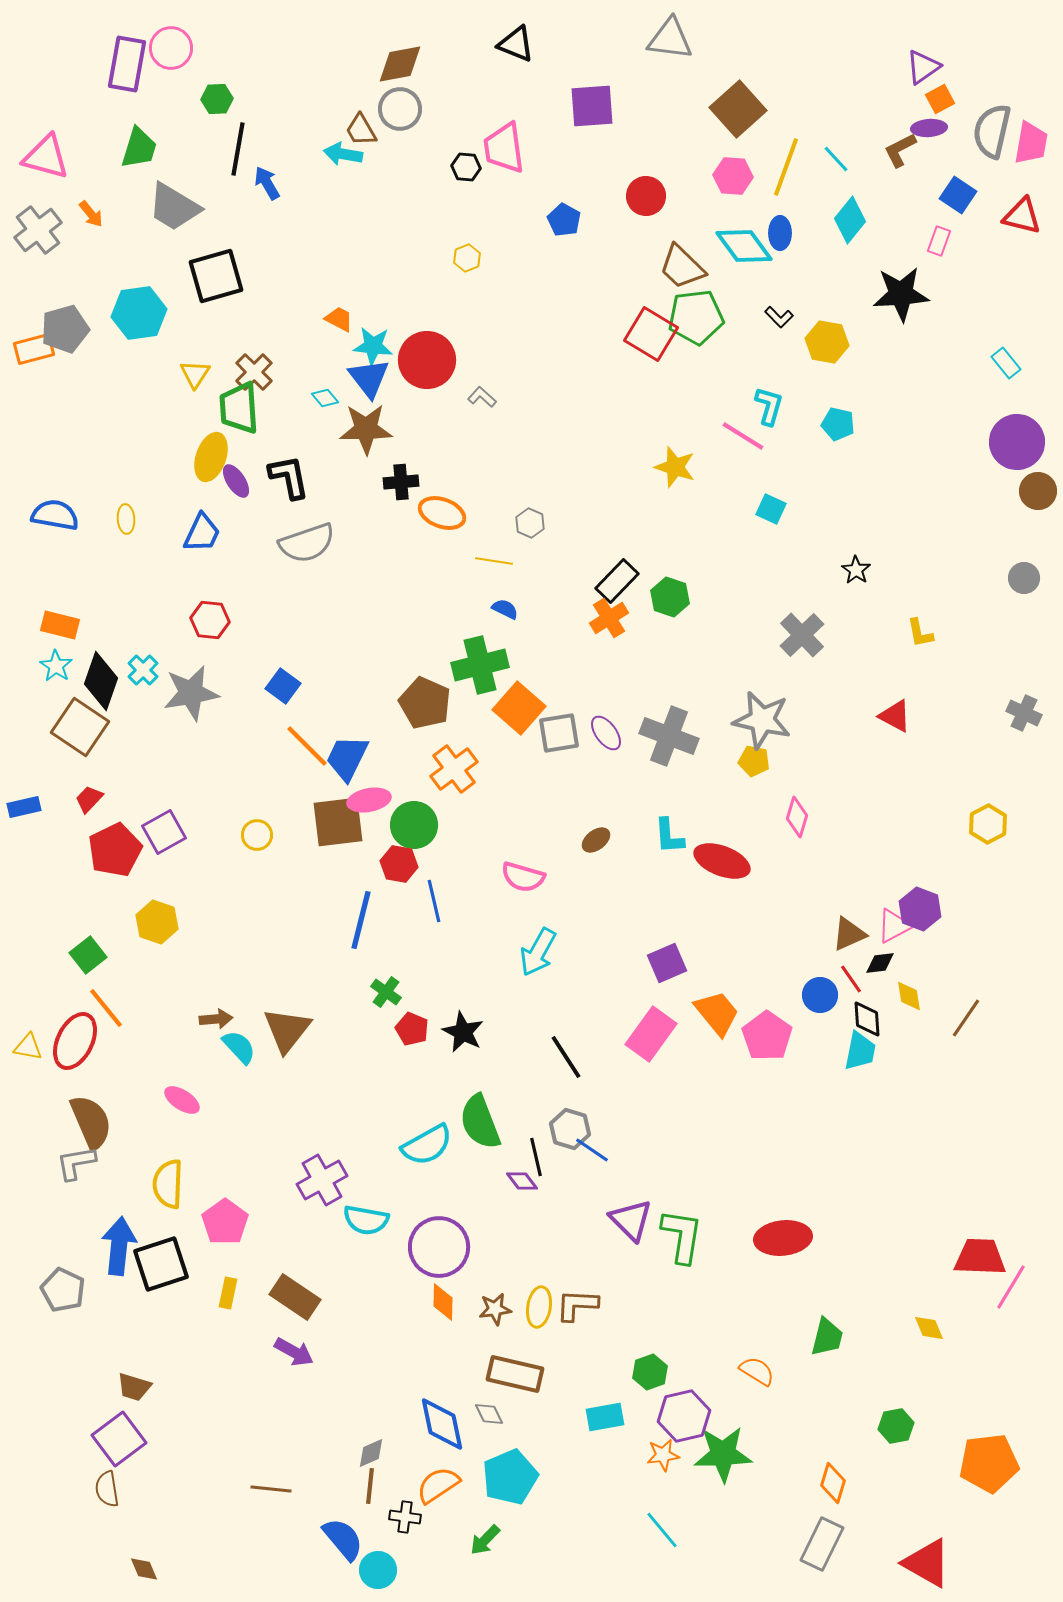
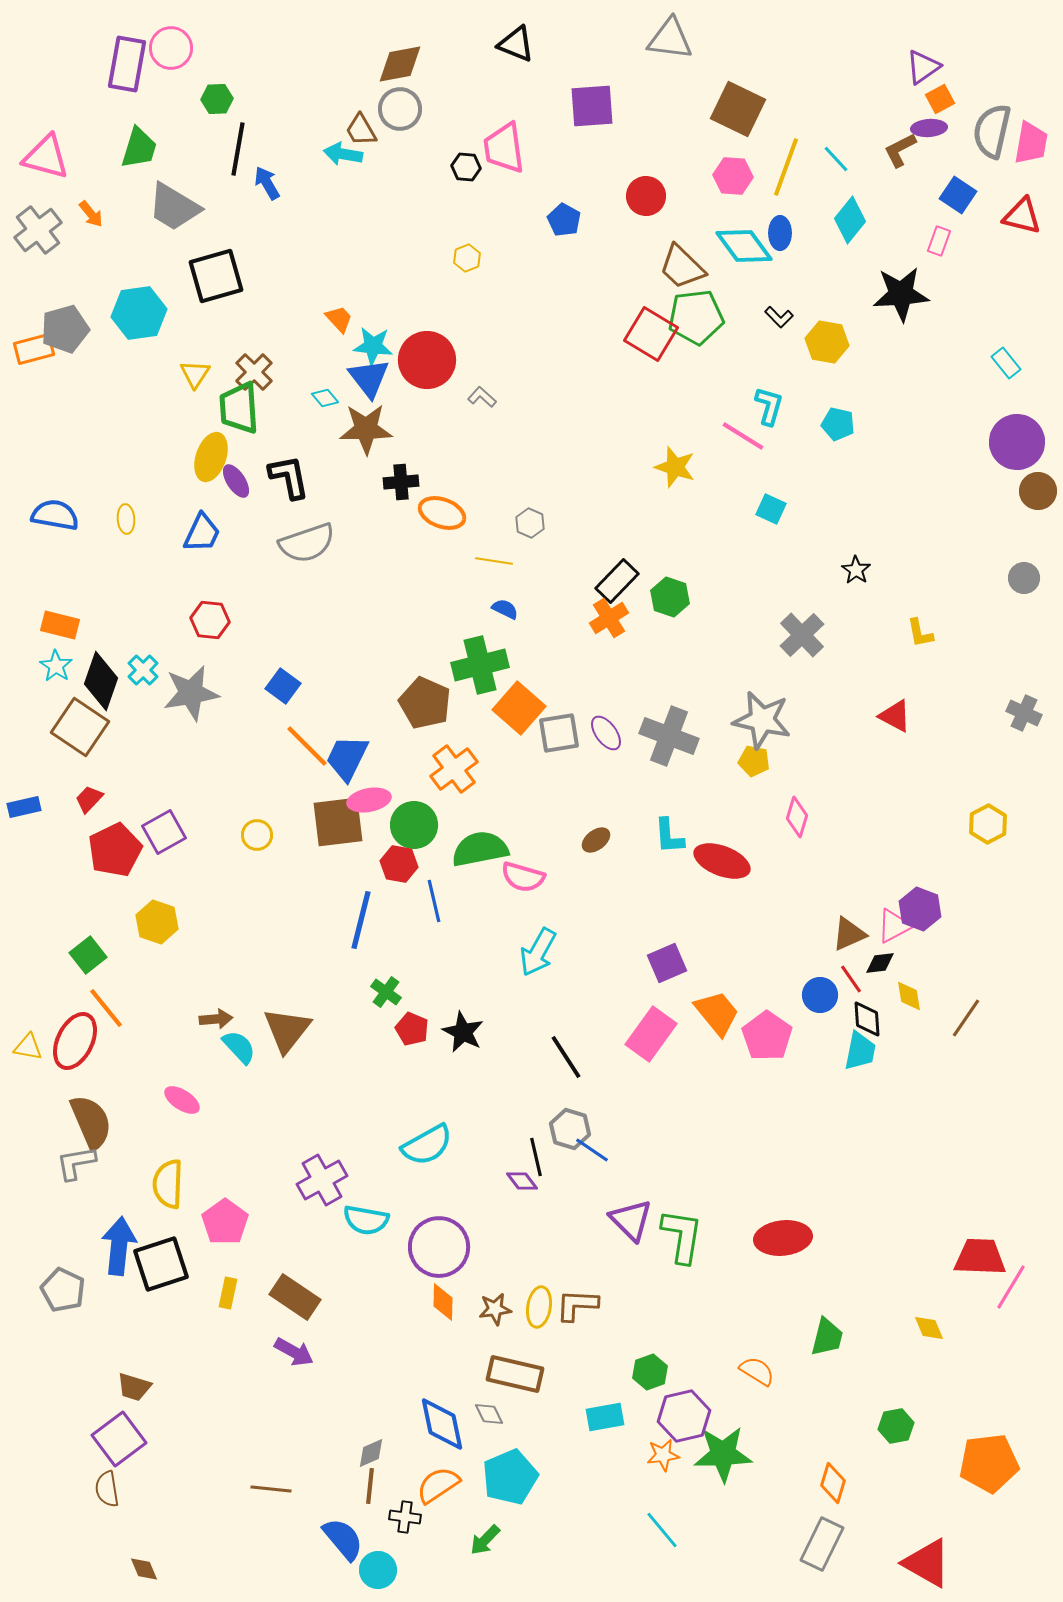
brown square at (738, 109): rotated 22 degrees counterclockwise
orange trapezoid at (339, 319): rotated 20 degrees clockwise
green semicircle at (480, 1122): moved 273 px up; rotated 100 degrees clockwise
